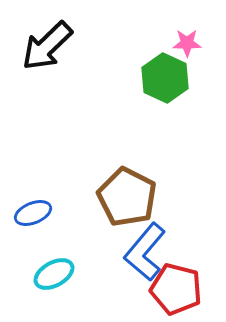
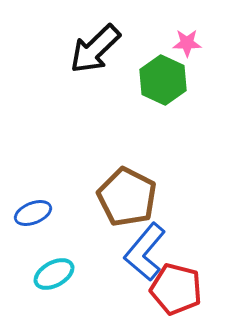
black arrow: moved 48 px right, 3 px down
green hexagon: moved 2 px left, 2 px down
